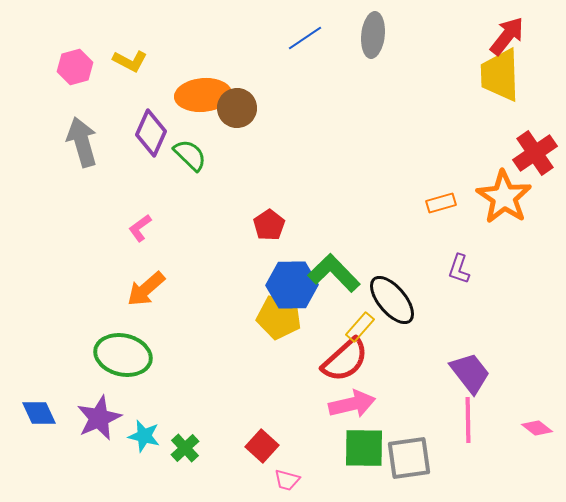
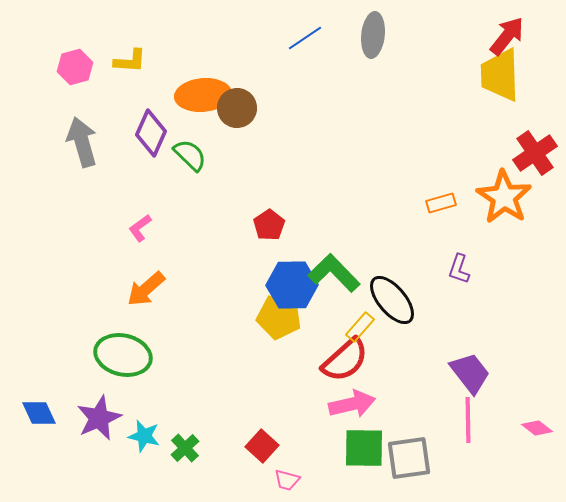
yellow L-shape: rotated 24 degrees counterclockwise
